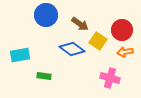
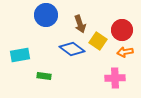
brown arrow: rotated 36 degrees clockwise
pink cross: moved 5 px right; rotated 18 degrees counterclockwise
